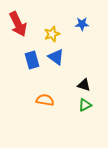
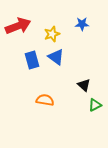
red arrow: moved 2 px down; rotated 85 degrees counterclockwise
black triangle: rotated 24 degrees clockwise
green triangle: moved 10 px right
